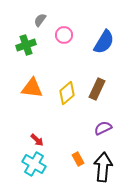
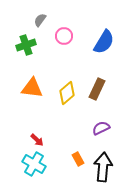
pink circle: moved 1 px down
purple semicircle: moved 2 px left
